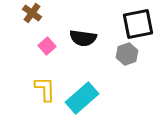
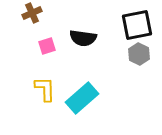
brown cross: rotated 30 degrees clockwise
black square: moved 1 px left, 1 px down
pink square: rotated 24 degrees clockwise
gray hexagon: moved 12 px right; rotated 15 degrees counterclockwise
